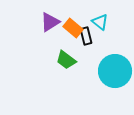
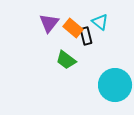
purple triangle: moved 1 px left, 1 px down; rotated 20 degrees counterclockwise
cyan circle: moved 14 px down
